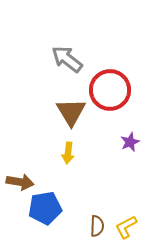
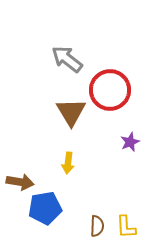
yellow arrow: moved 10 px down
yellow L-shape: rotated 65 degrees counterclockwise
